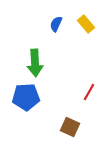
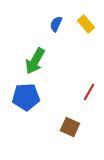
green arrow: moved 2 px up; rotated 32 degrees clockwise
